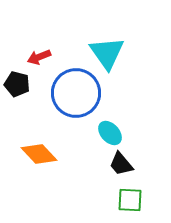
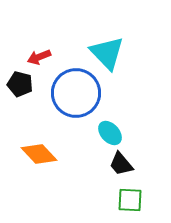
cyan triangle: rotated 9 degrees counterclockwise
black pentagon: moved 3 px right
